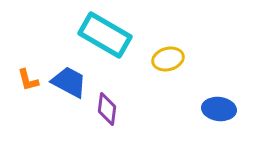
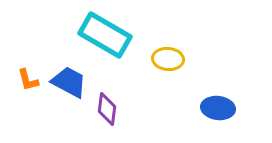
yellow ellipse: rotated 20 degrees clockwise
blue ellipse: moved 1 px left, 1 px up
